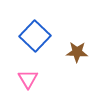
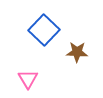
blue square: moved 9 px right, 6 px up
